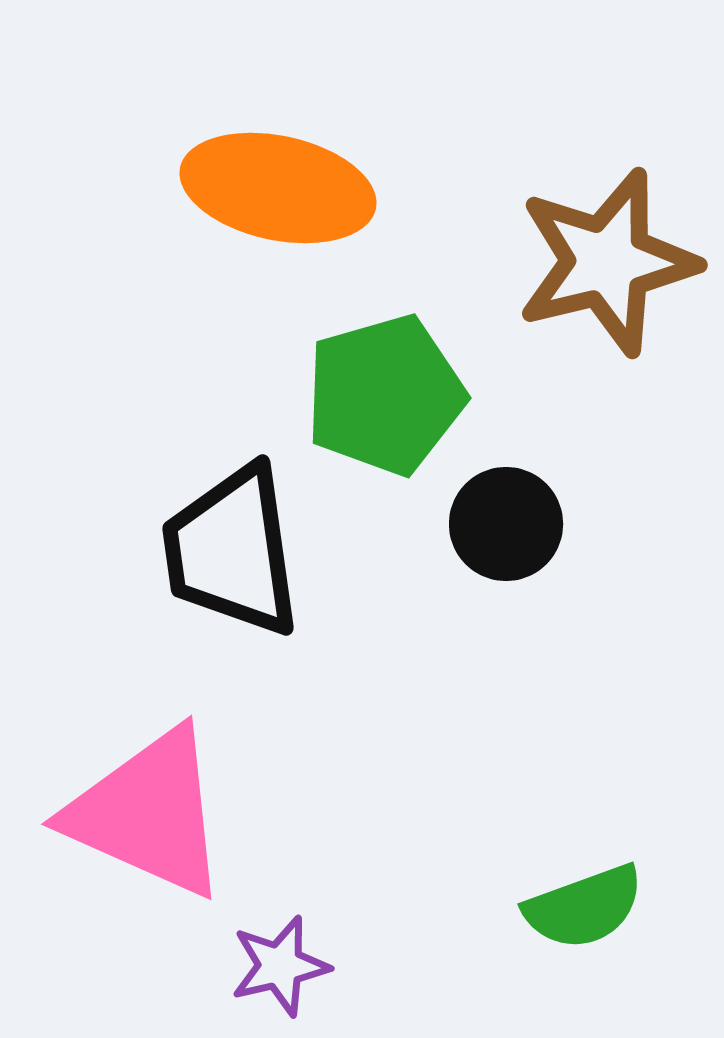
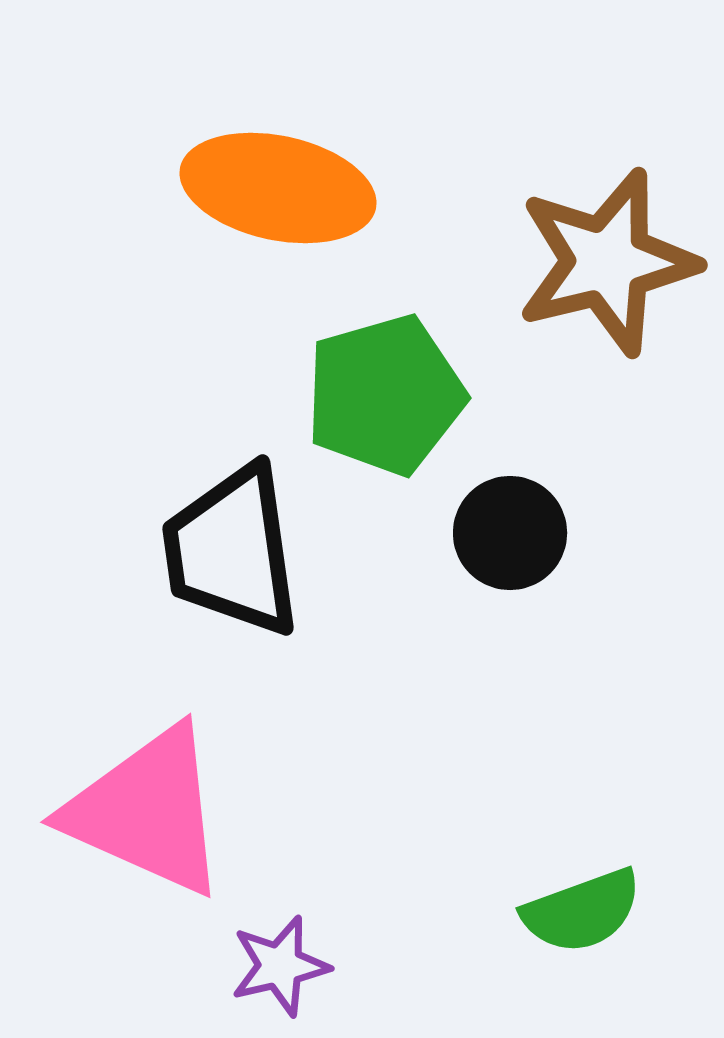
black circle: moved 4 px right, 9 px down
pink triangle: moved 1 px left, 2 px up
green semicircle: moved 2 px left, 4 px down
